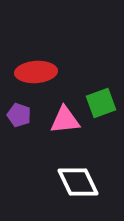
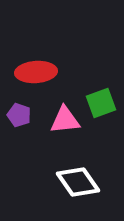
white diamond: rotated 9 degrees counterclockwise
